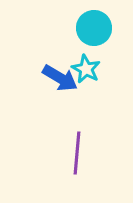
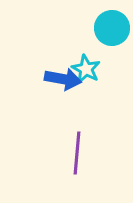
cyan circle: moved 18 px right
blue arrow: moved 3 px right, 1 px down; rotated 21 degrees counterclockwise
